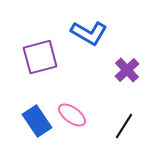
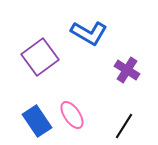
purple square: rotated 21 degrees counterclockwise
purple cross: rotated 15 degrees counterclockwise
pink ellipse: rotated 20 degrees clockwise
